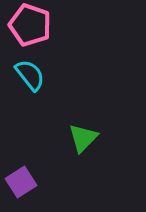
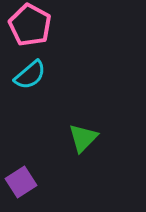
pink pentagon: rotated 9 degrees clockwise
cyan semicircle: rotated 88 degrees clockwise
